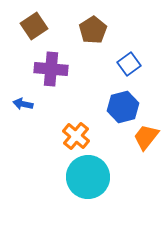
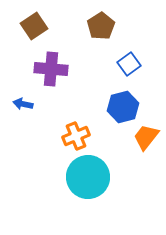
brown pentagon: moved 8 px right, 4 px up
orange cross: rotated 28 degrees clockwise
